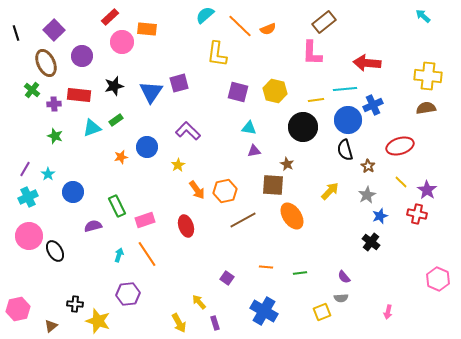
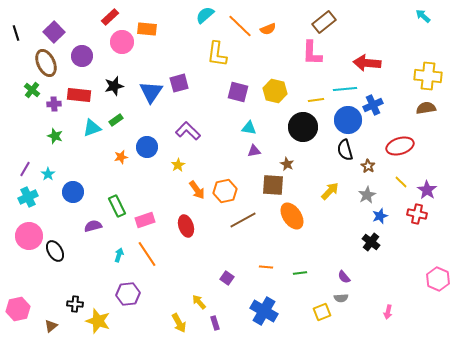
purple square at (54, 30): moved 2 px down
